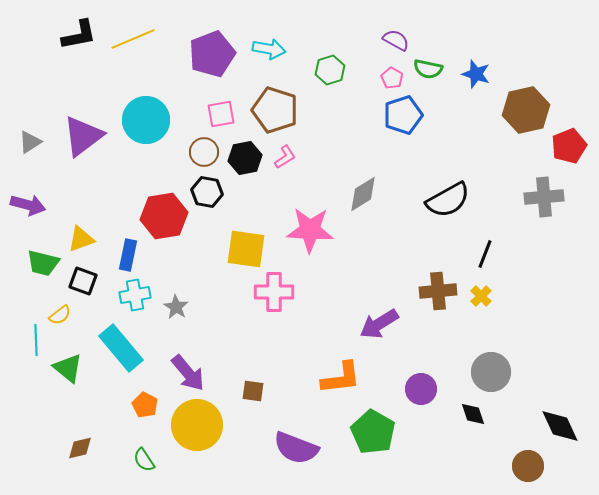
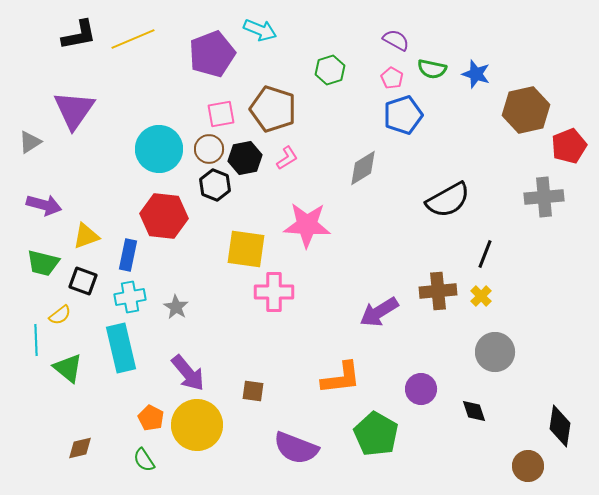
cyan arrow at (269, 49): moved 9 px left, 19 px up; rotated 12 degrees clockwise
green semicircle at (428, 69): moved 4 px right
brown pentagon at (275, 110): moved 2 px left, 1 px up
cyan circle at (146, 120): moved 13 px right, 29 px down
purple triangle at (83, 136): moved 9 px left, 26 px up; rotated 18 degrees counterclockwise
brown circle at (204, 152): moved 5 px right, 3 px up
pink L-shape at (285, 157): moved 2 px right, 1 px down
black hexagon at (207, 192): moved 8 px right, 7 px up; rotated 12 degrees clockwise
gray diamond at (363, 194): moved 26 px up
purple arrow at (28, 205): moved 16 px right
red hexagon at (164, 216): rotated 15 degrees clockwise
pink star at (310, 230): moved 3 px left, 5 px up
yellow triangle at (81, 239): moved 5 px right, 3 px up
cyan cross at (135, 295): moved 5 px left, 2 px down
purple arrow at (379, 324): moved 12 px up
cyan rectangle at (121, 348): rotated 27 degrees clockwise
gray circle at (491, 372): moved 4 px right, 20 px up
orange pentagon at (145, 405): moved 6 px right, 13 px down
black diamond at (473, 414): moved 1 px right, 3 px up
black diamond at (560, 426): rotated 33 degrees clockwise
green pentagon at (373, 432): moved 3 px right, 2 px down
